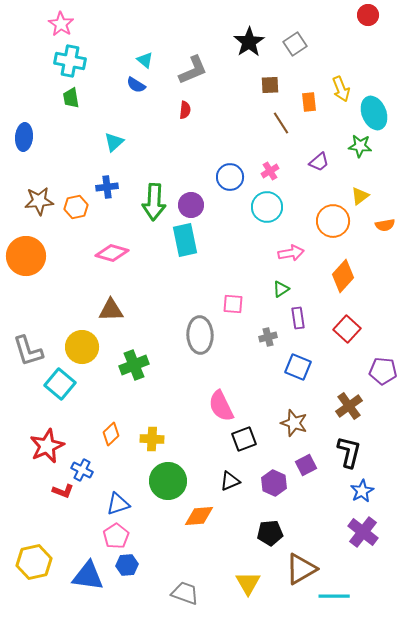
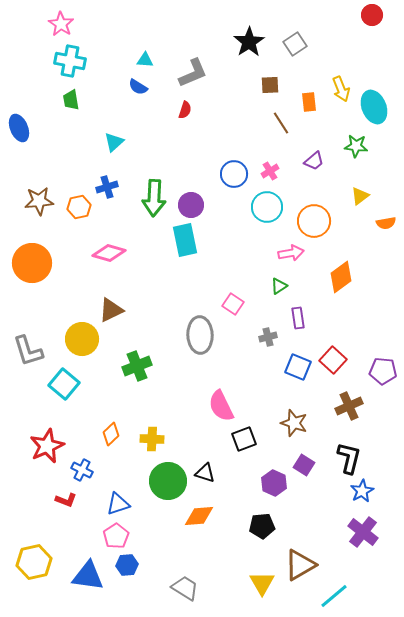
red circle at (368, 15): moved 4 px right
cyan triangle at (145, 60): rotated 36 degrees counterclockwise
gray L-shape at (193, 70): moved 3 px down
blue semicircle at (136, 85): moved 2 px right, 2 px down
green trapezoid at (71, 98): moved 2 px down
red semicircle at (185, 110): rotated 12 degrees clockwise
cyan ellipse at (374, 113): moved 6 px up
blue ellipse at (24, 137): moved 5 px left, 9 px up; rotated 28 degrees counterclockwise
green star at (360, 146): moved 4 px left
purple trapezoid at (319, 162): moved 5 px left, 1 px up
blue circle at (230, 177): moved 4 px right, 3 px up
blue cross at (107, 187): rotated 10 degrees counterclockwise
green arrow at (154, 202): moved 4 px up
orange hexagon at (76, 207): moved 3 px right
orange circle at (333, 221): moved 19 px left
orange semicircle at (385, 225): moved 1 px right, 2 px up
pink diamond at (112, 253): moved 3 px left
orange circle at (26, 256): moved 6 px right, 7 px down
orange diamond at (343, 276): moved 2 px left, 1 px down; rotated 12 degrees clockwise
green triangle at (281, 289): moved 2 px left, 3 px up
pink square at (233, 304): rotated 30 degrees clockwise
brown triangle at (111, 310): rotated 24 degrees counterclockwise
red square at (347, 329): moved 14 px left, 31 px down
yellow circle at (82, 347): moved 8 px up
green cross at (134, 365): moved 3 px right, 1 px down
cyan square at (60, 384): moved 4 px right
brown cross at (349, 406): rotated 12 degrees clockwise
black L-shape at (349, 452): moved 6 px down
purple square at (306, 465): moved 2 px left; rotated 30 degrees counterclockwise
black triangle at (230, 481): moved 25 px left, 8 px up; rotated 40 degrees clockwise
red L-shape at (63, 491): moved 3 px right, 9 px down
black pentagon at (270, 533): moved 8 px left, 7 px up
brown triangle at (301, 569): moved 1 px left, 4 px up
yellow triangle at (248, 583): moved 14 px right
gray trapezoid at (185, 593): moved 5 px up; rotated 12 degrees clockwise
cyan line at (334, 596): rotated 40 degrees counterclockwise
